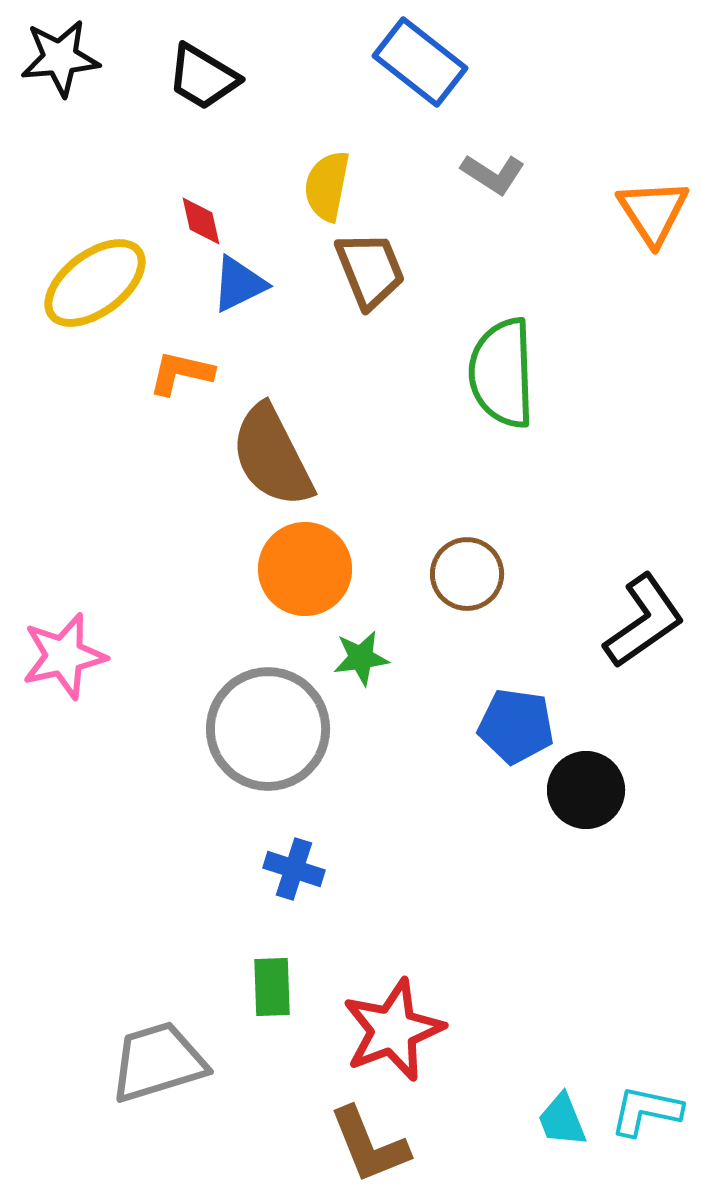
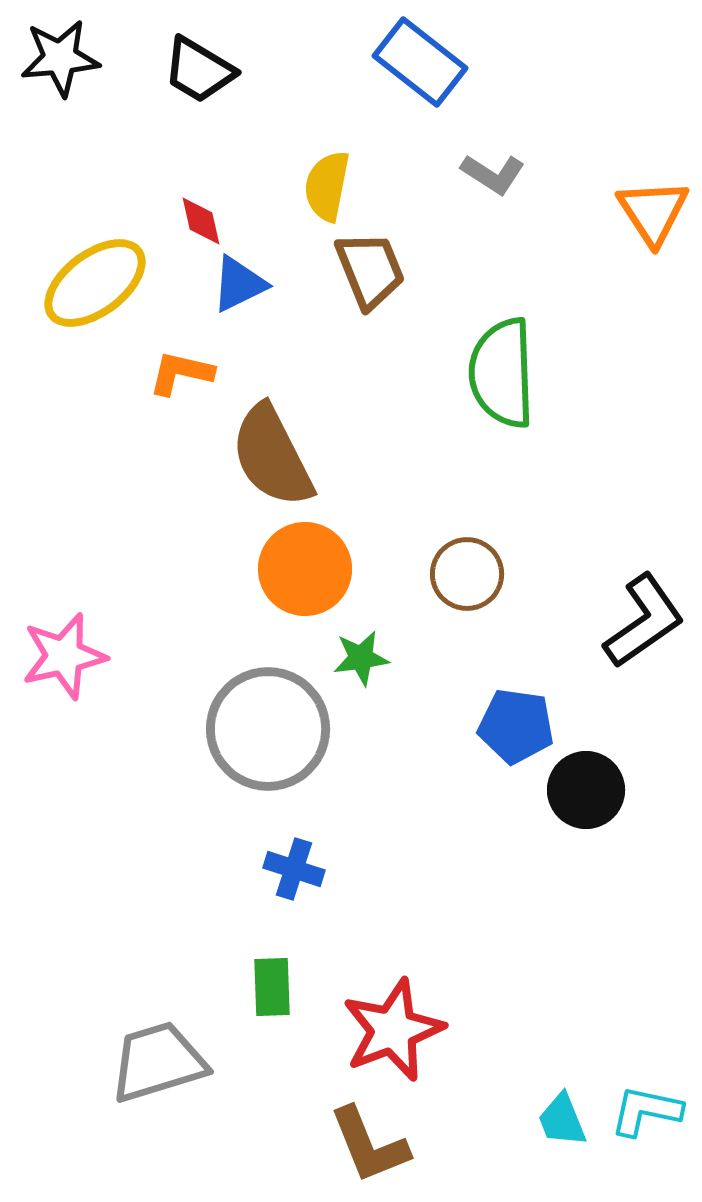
black trapezoid: moved 4 px left, 7 px up
